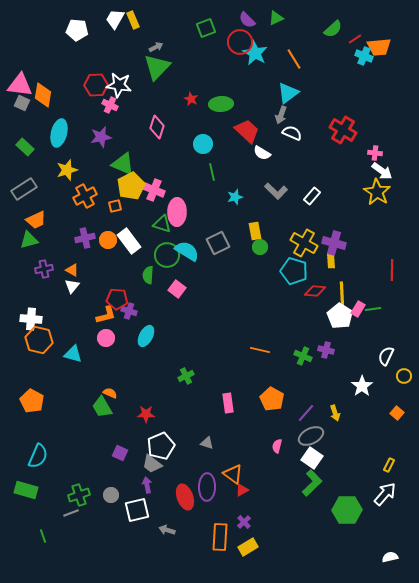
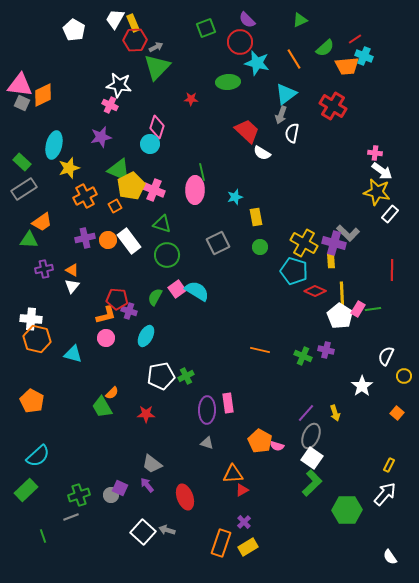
green triangle at (276, 18): moved 24 px right, 2 px down
yellow rectangle at (133, 20): moved 3 px down
green semicircle at (333, 29): moved 8 px left, 19 px down
white pentagon at (77, 30): moved 3 px left; rotated 25 degrees clockwise
orange trapezoid at (379, 47): moved 32 px left, 19 px down
cyan star at (255, 53): moved 2 px right, 10 px down; rotated 15 degrees counterclockwise
red hexagon at (96, 85): moved 39 px right, 45 px up
cyan triangle at (288, 93): moved 2 px left, 1 px down
orange diamond at (43, 95): rotated 55 degrees clockwise
red star at (191, 99): rotated 24 degrees counterclockwise
green ellipse at (221, 104): moved 7 px right, 22 px up
red cross at (343, 130): moved 10 px left, 24 px up
cyan ellipse at (59, 133): moved 5 px left, 12 px down
white semicircle at (292, 133): rotated 102 degrees counterclockwise
cyan circle at (203, 144): moved 53 px left
green rectangle at (25, 147): moved 3 px left, 15 px down
green triangle at (123, 164): moved 4 px left, 6 px down
yellow star at (67, 170): moved 2 px right, 2 px up
green line at (212, 172): moved 10 px left
gray L-shape at (276, 191): moved 72 px right, 42 px down
yellow star at (377, 192): rotated 20 degrees counterclockwise
white rectangle at (312, 196): moved 78 px right, 18 px down
orange square at (115, 206): rotated 16 degrees counterclockwise
pink ellipse at (177, 212): moved 18 px right, 22 px up
orange trapezoid at (36, 220): moved 6 px right, 2 px down; rotated 10 degrees counterclockwise
yellow rectangle at (255, 231): moved 1 px right, 14 px up
green triangle at (29, 240): rotated 18 degrees clockwise
cyan semicircle at (187, 251): moved 10 px right, 40 px down
green semicircle at (148, 275): moved 7 px right, 22 px down; rotated 24 degrees clockwise
pink square at (177, 289): rotated 18 degrees clockwise
red diamond at (315, 291): rotated 20 degrees clockwise
orange hexagon at (39, 340): moved 2 px left, 1 px up
orange semicircle at (110, 393): moved 2 px right; rotated 112 degrees clockwise
orange pentagon at (272, 399): moved 12 px left, 42 px down
gray ellipse at (311, 436): rotated 40 degrees counterclockwise
white pentagon at (161, 446): moved 70 px up; rotated 12 degrees clockwise
pink semicircle at (277, 446): rotated 88 degrees counterclockwise
purple square at (120, 453): moved 35 px down
cyan semicircle at (38, 456): rotated 25 degrees clockwise
orange triangle at (233, 474): rotated 40 degrees counterclockwise
purple arrow at (147, 485): rotated 28 degrees counterclockwise
purple ellipse at (207, 487): moved 77 px up
green rectangle at (26, 490): rotated 60 degrees counterclockwise
white square at (137, 510): moved 6 px right, 22 px down; rotated 35 degrees counterclockwise
gray line at (71, 513): moved 4 px down
orange rectangle at (220, 537): moved 1 px right, 6 px down; rotated 16 degrees clockwise
white semicircle at (390, 557): rotated 112 degrees counterclockwise
